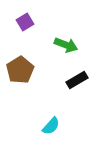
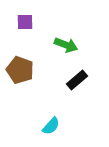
purple square: rotated 30 degrees clockwise
brown pentagon: rotated 20 degrees counterclockwise
black rectangle: rotated 10 degrees counterclockwise
